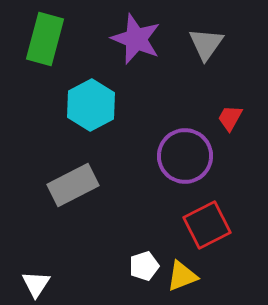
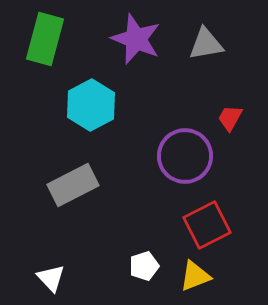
gray triangle: rotated 45 degrees clockwise
yellow triangle: moved 13 px right
white triangle: moved 15 px right, 6 px up; rotated 16 degrees counterclockwise
